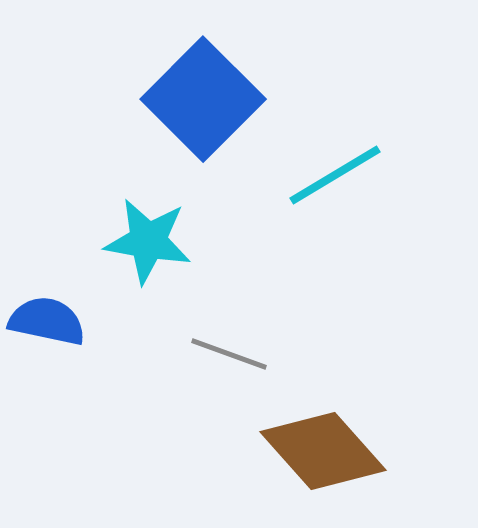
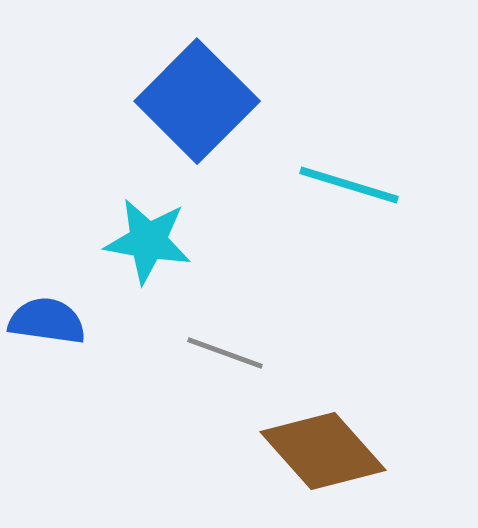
blue square: moved 6 px left, 2 px down
cyan line: moved 14 px right, 10 px down; rotated 48 degrees clockwise
blue semicircle: rotated 4 degrees counterclockwise
gray line: moved 4 px left, 1 px up
